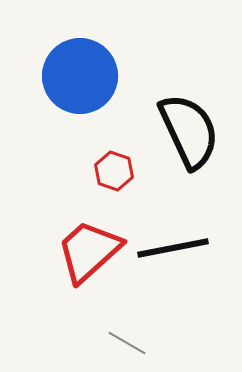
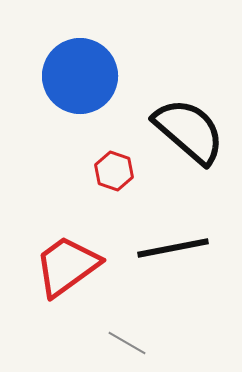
black semicircle: rotated 24 degrees counterclockwise
red trapezoid: moved 22 px left, 15 px down; rotated 6 degrees clockwise
